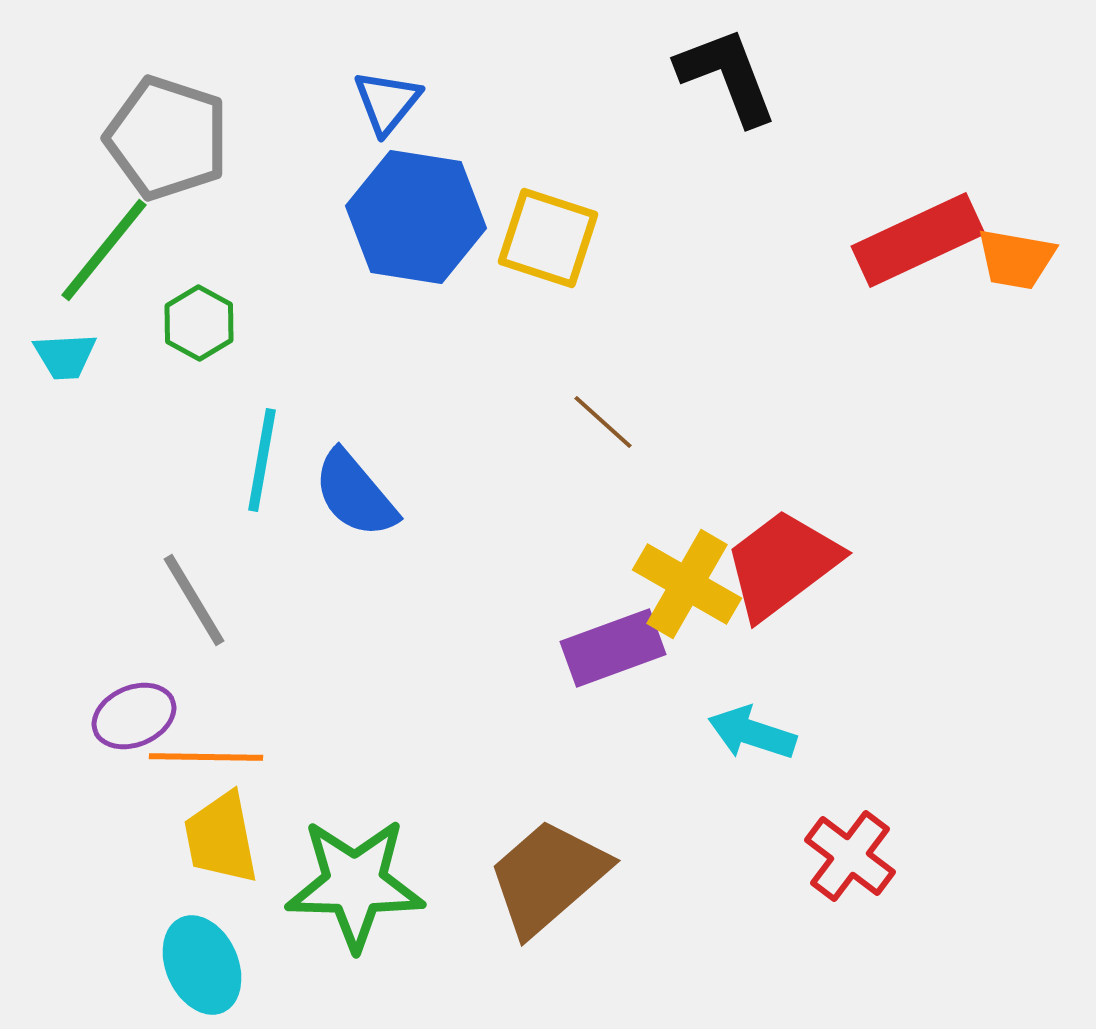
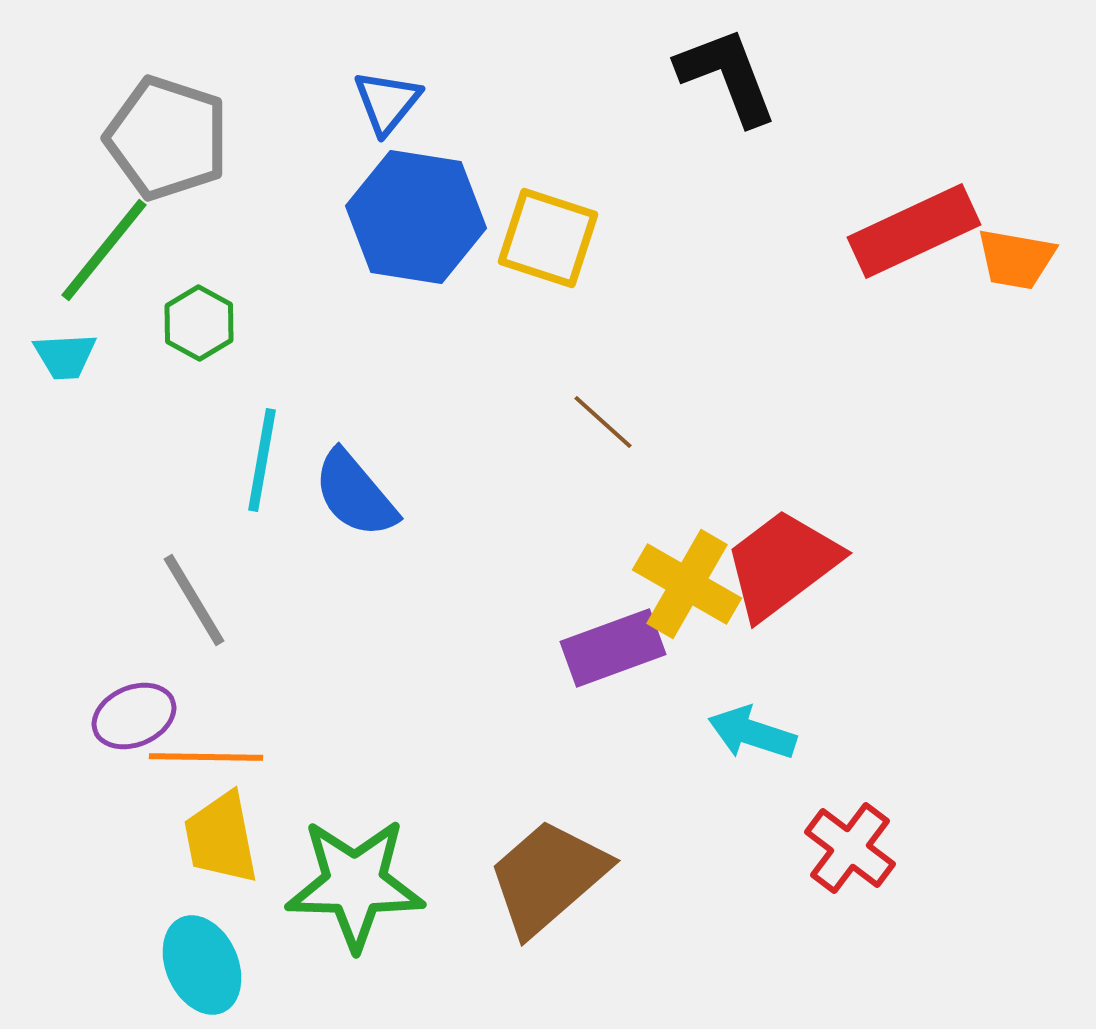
red rectangle: moved 4 px left, 9 px up
red cross: moved 8 px up
